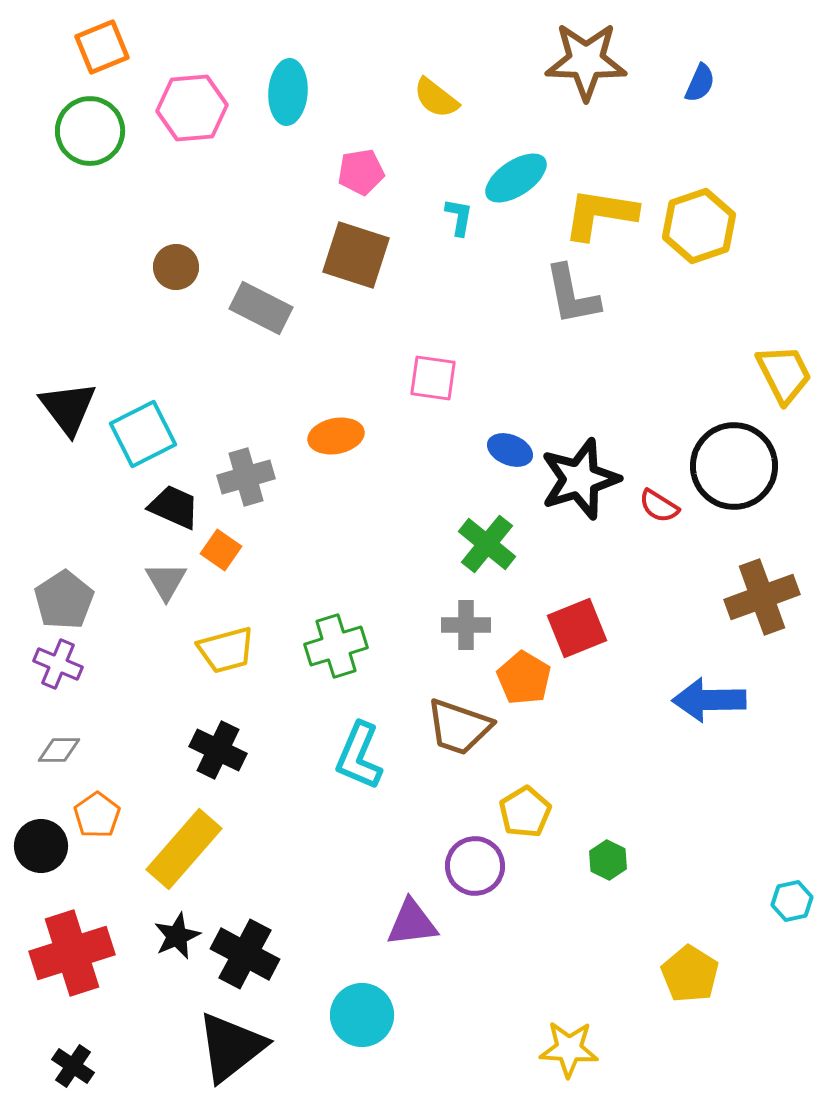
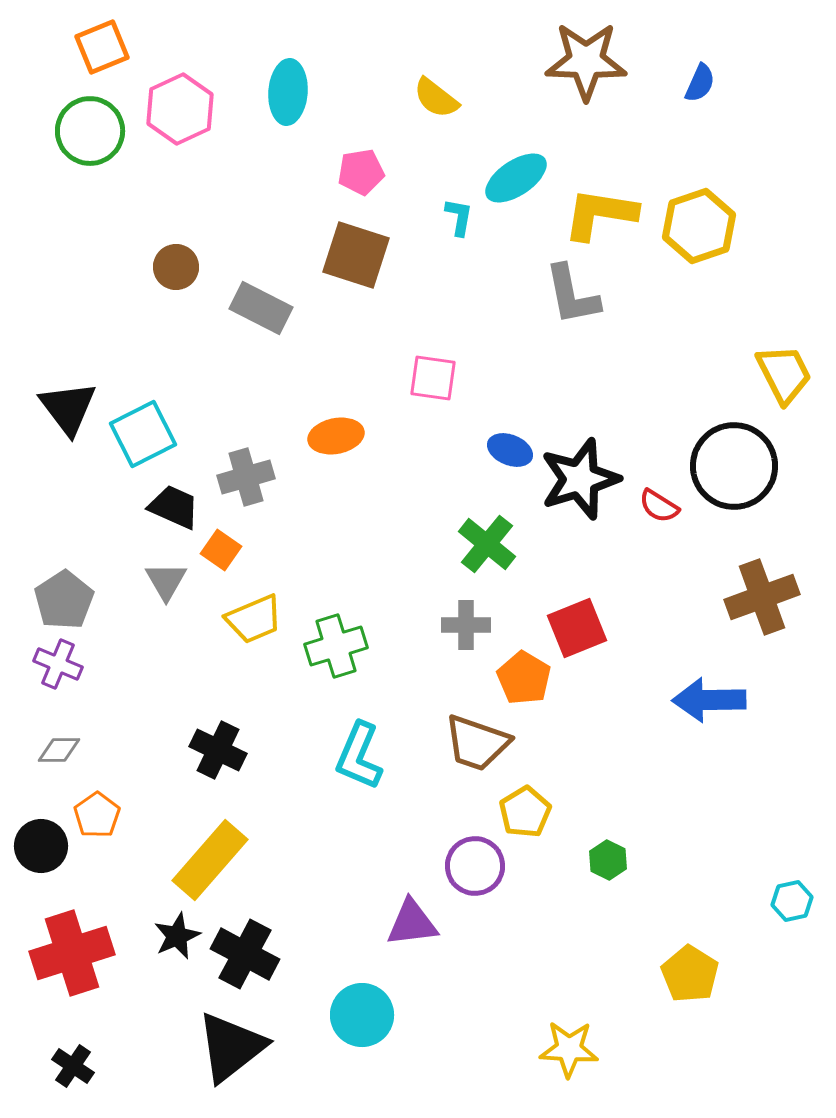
pink hexagon at (192, 108): moved 12 px left, 1 px down; rotated 20 degrees counterclockwise
yellow trapezoid at (226, 650): moved 28 px right, 31 px up; rotated 8 degrees counterclockwise
brown trapezoid at (459, 727): moved 18 px right, 16 px down
yellow rectangle at (184, 849): moved 26 px right, 11 px down
